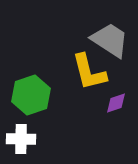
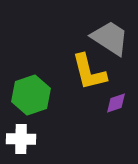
gray trapezoid: moved 2 px up
